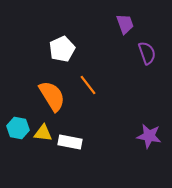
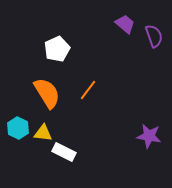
purple trapezoid: rotated 30 degrees counterclockwise
white pentagon: moved 5 px left
purple semicircle: moved 7 px right, 17 px up
orange line: moved 5 px down; rotated 75 degrees clockwise
orange semicircle: moved 5 px left, 3 px up
cyan hexagon: rotated 15 degrees clockwise
white rectangle: moved 6 px left, 10 px down; rotated 15 degrees clockwise
